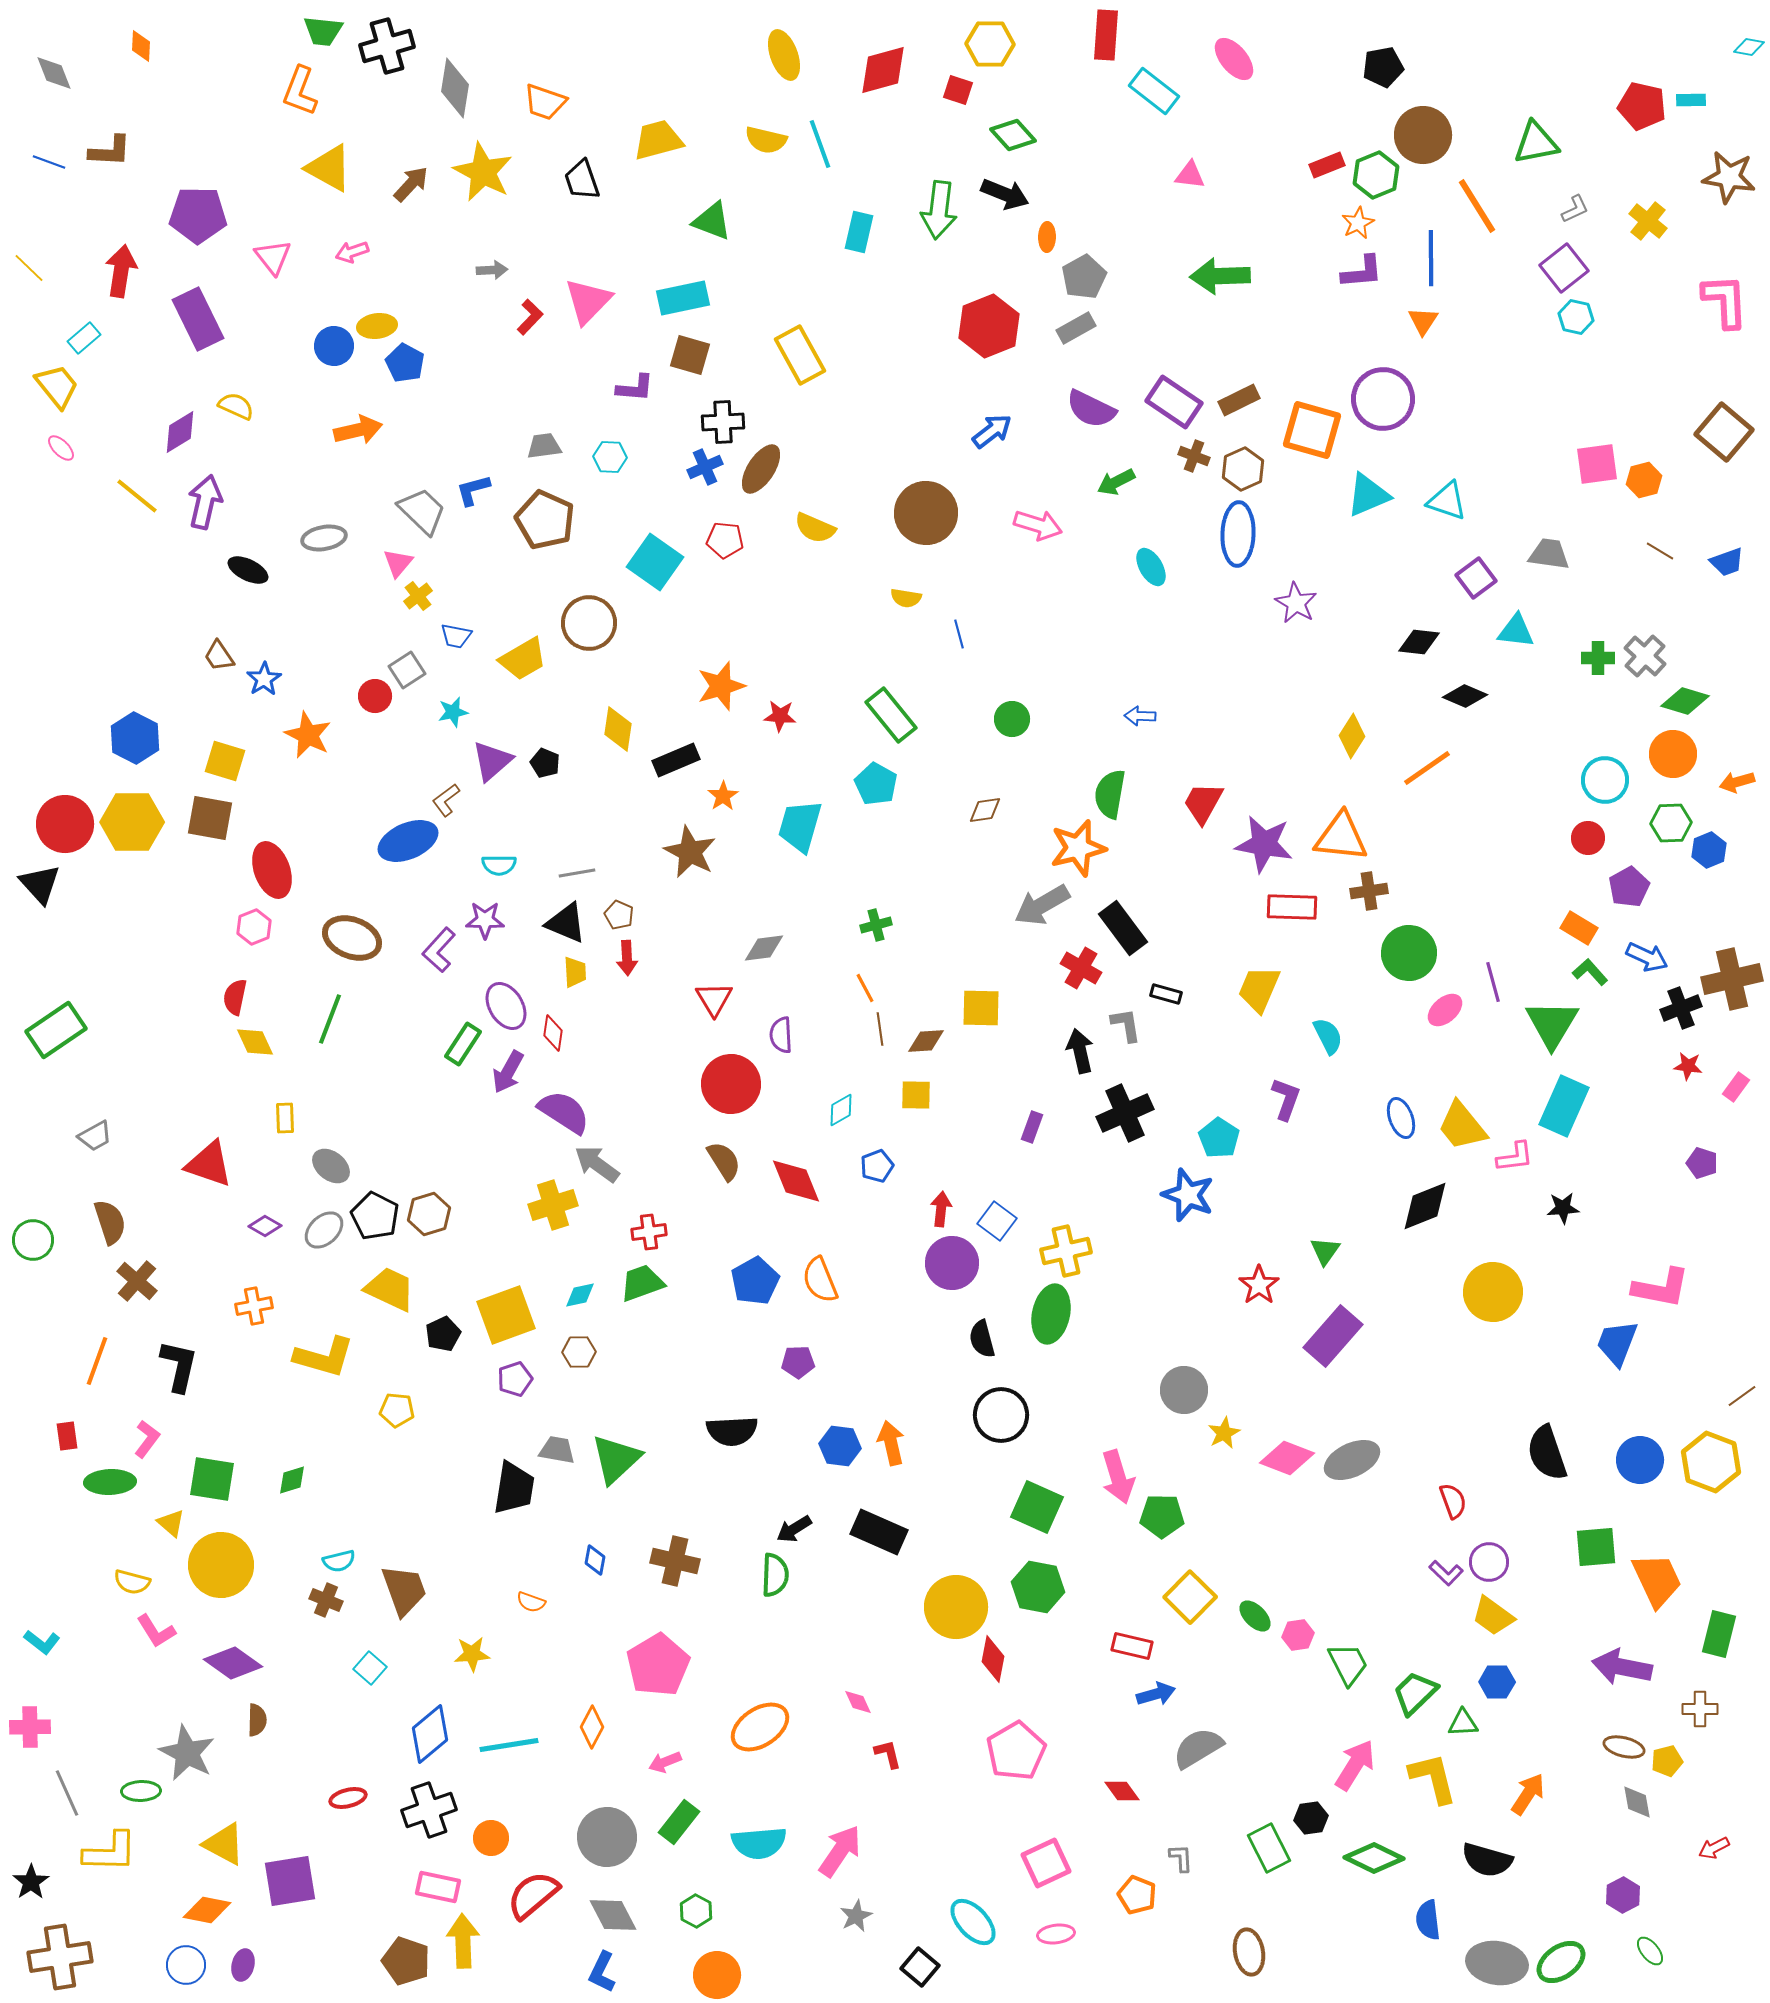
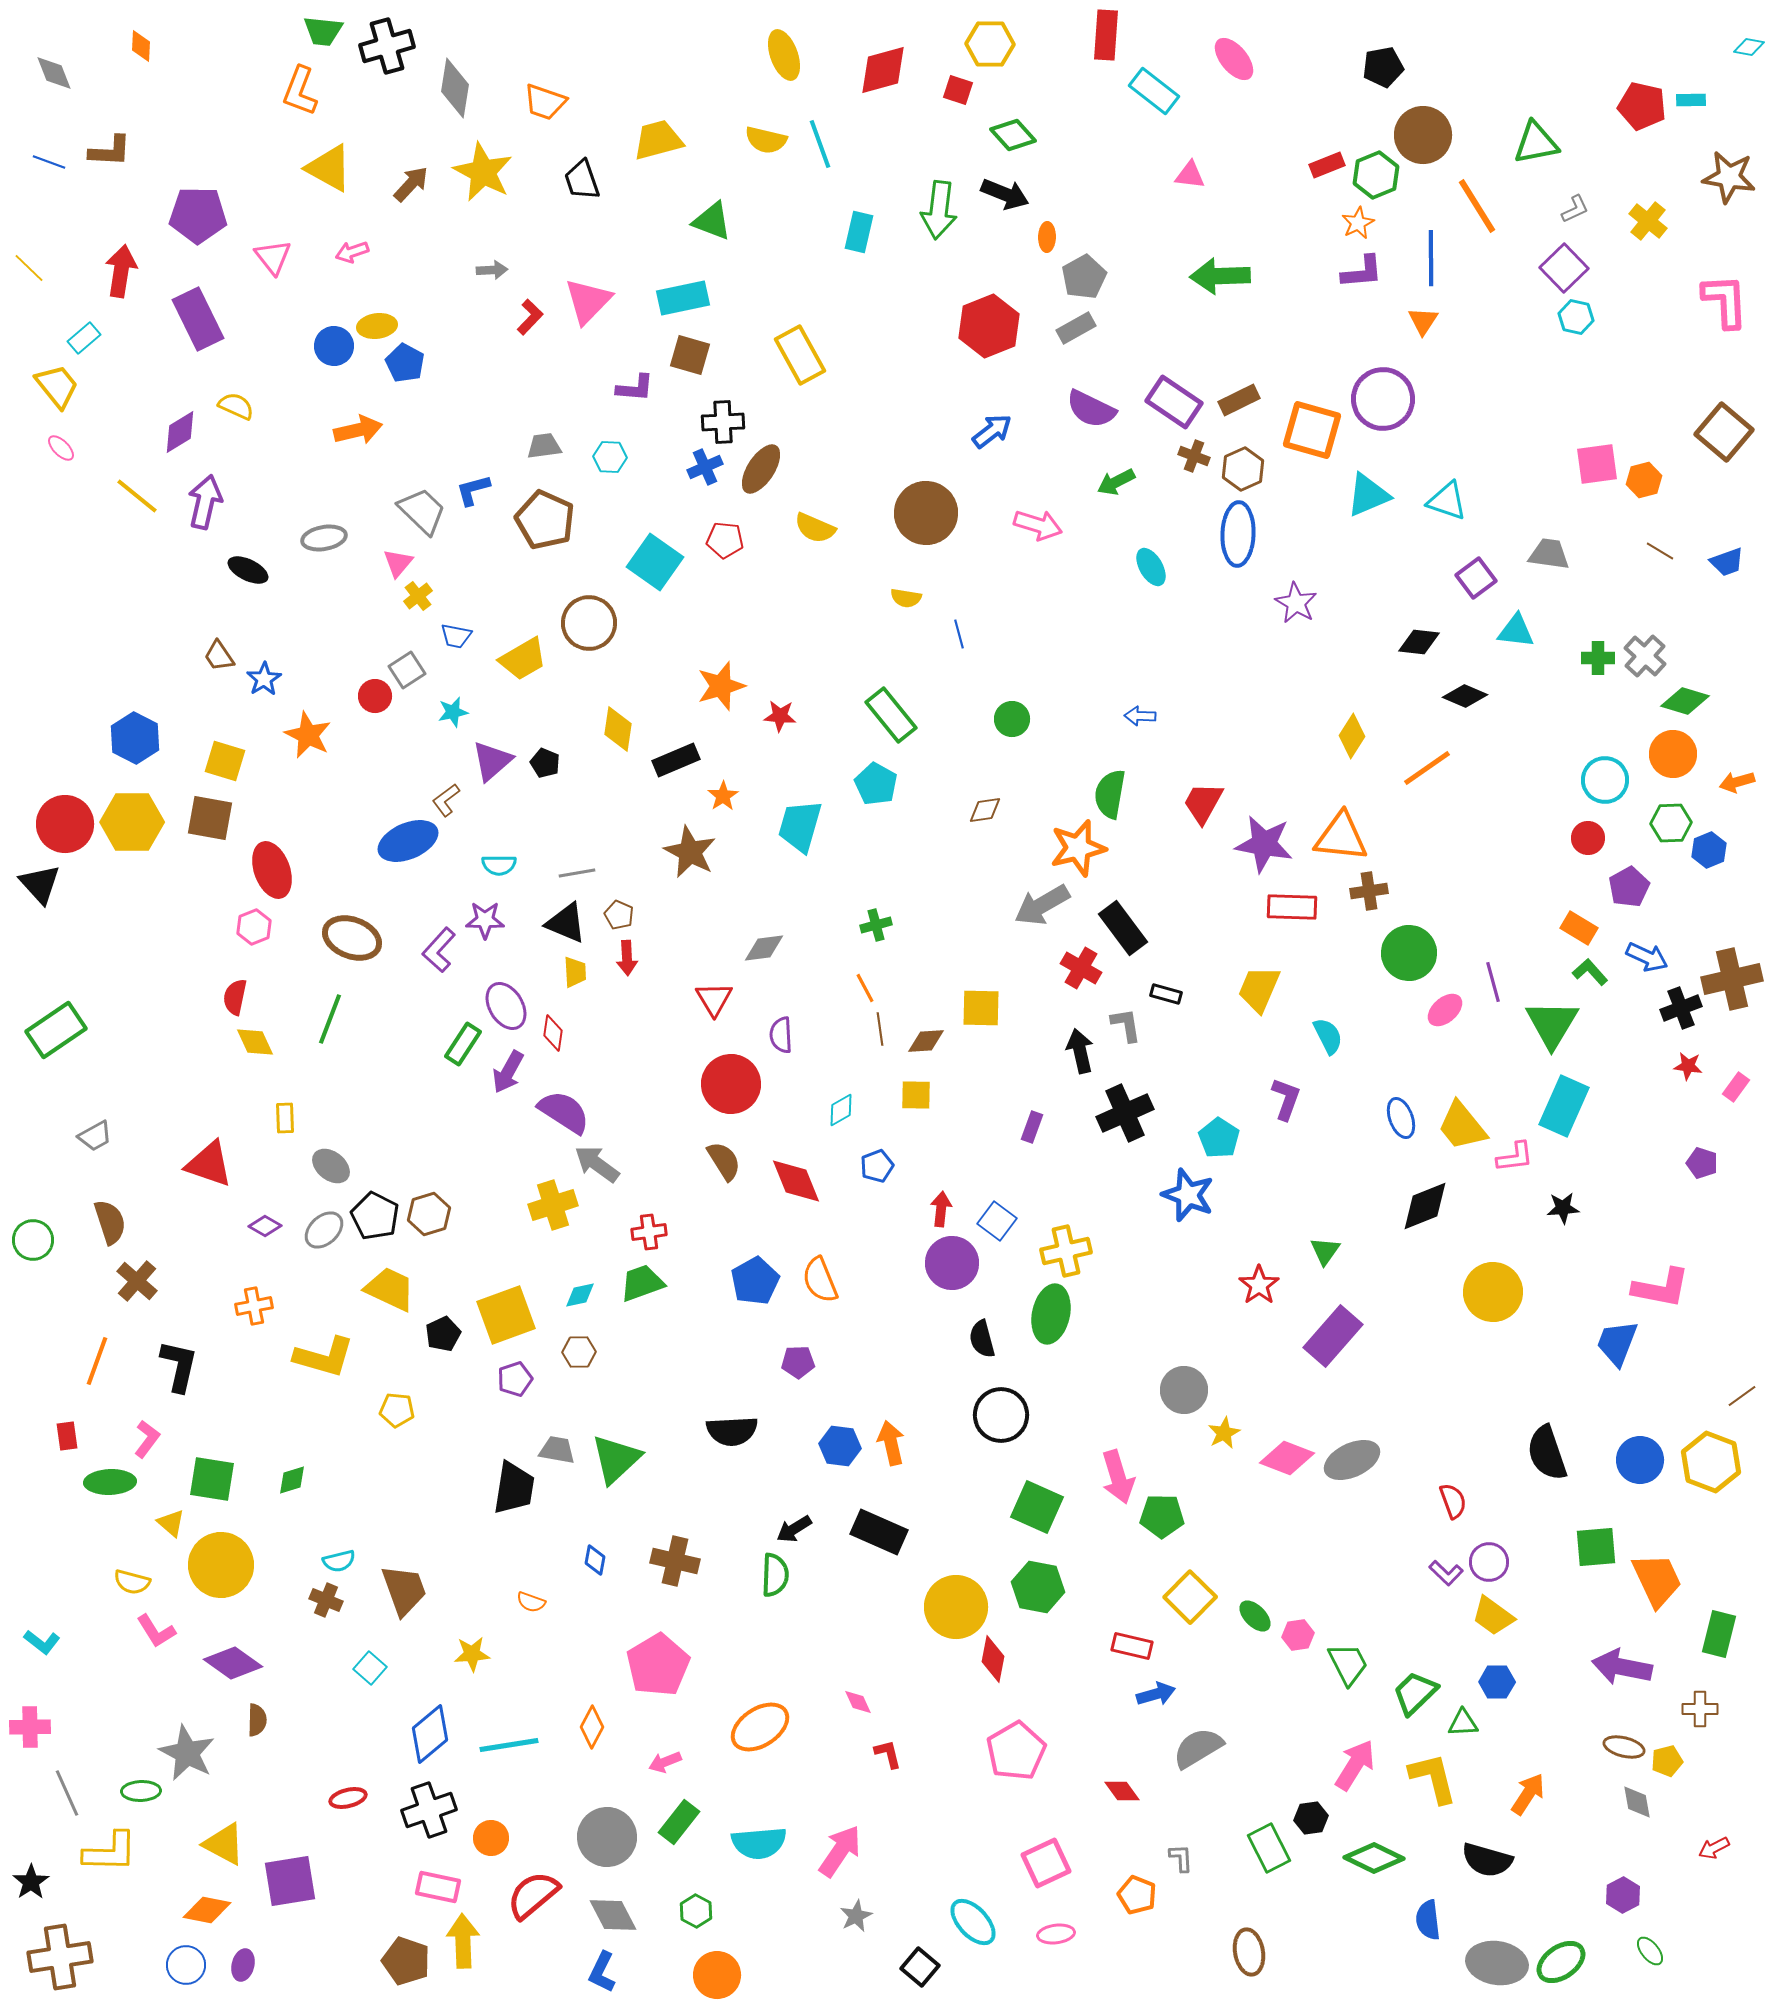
purple square at (1564, 268): rotated 6 degrees counterclockwise
